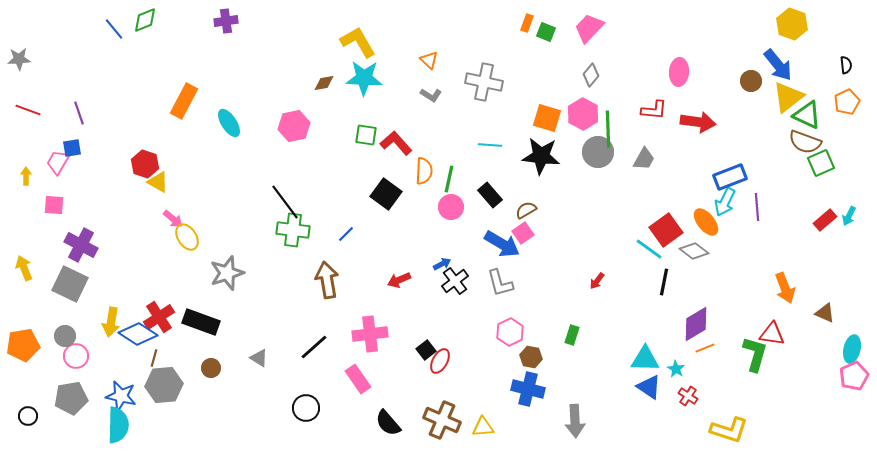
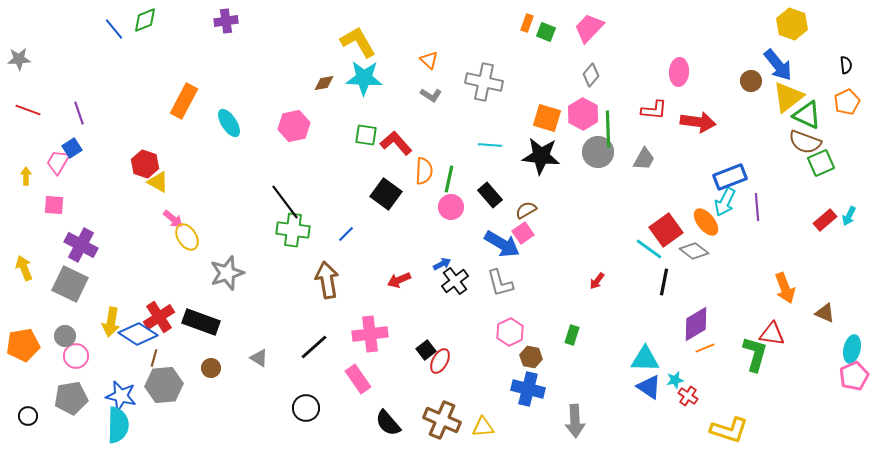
blue square at (72, 148): rotated 24 degrees counterclockwise
cyan star at (676, 369): moved 1 px left, 11 px down; rotated 30 degrees clockwise
